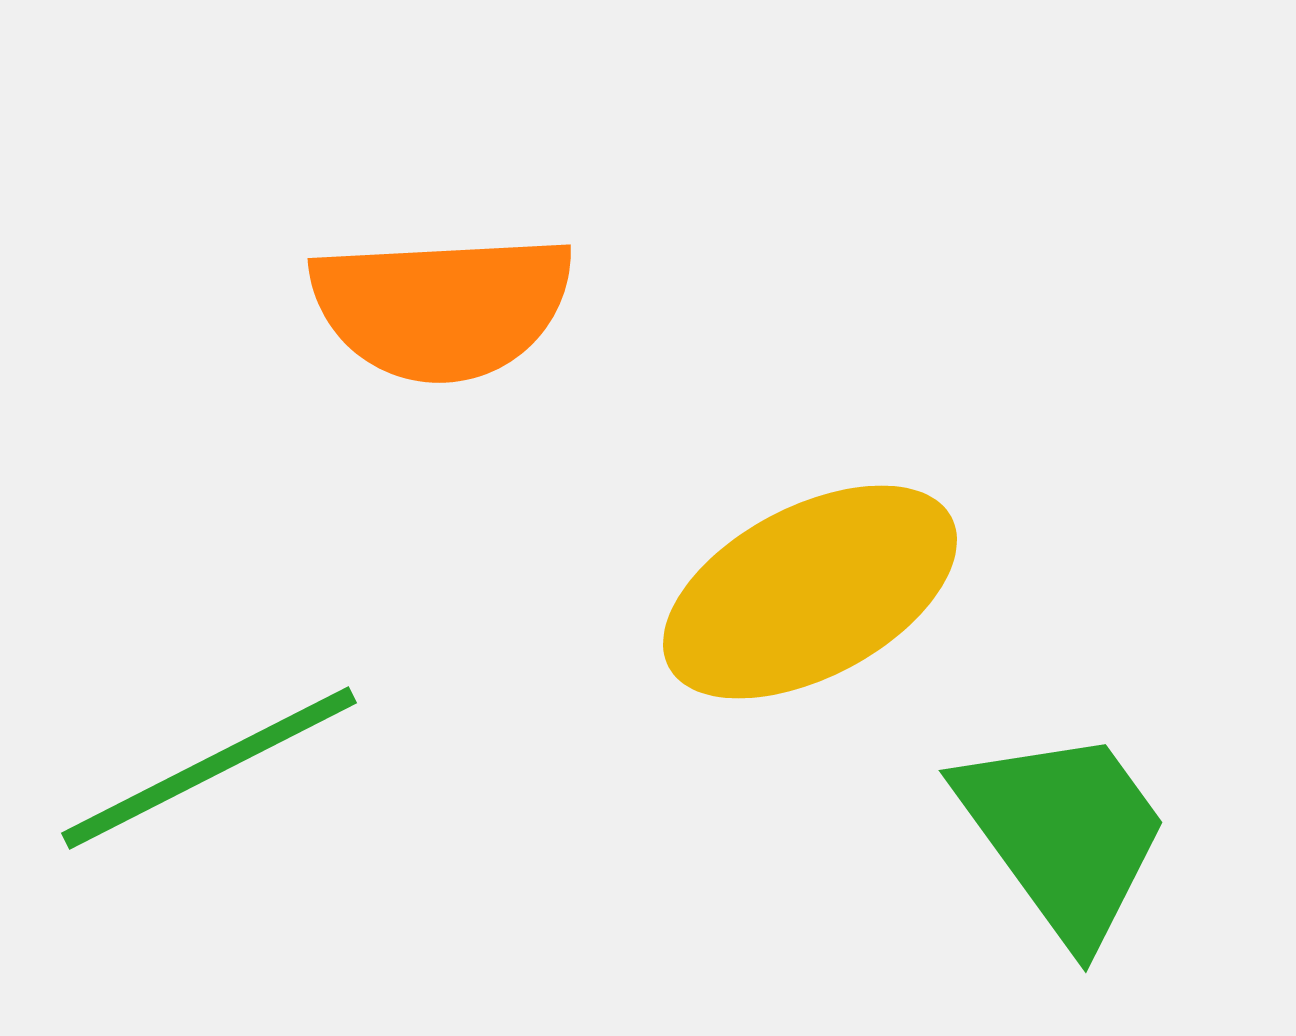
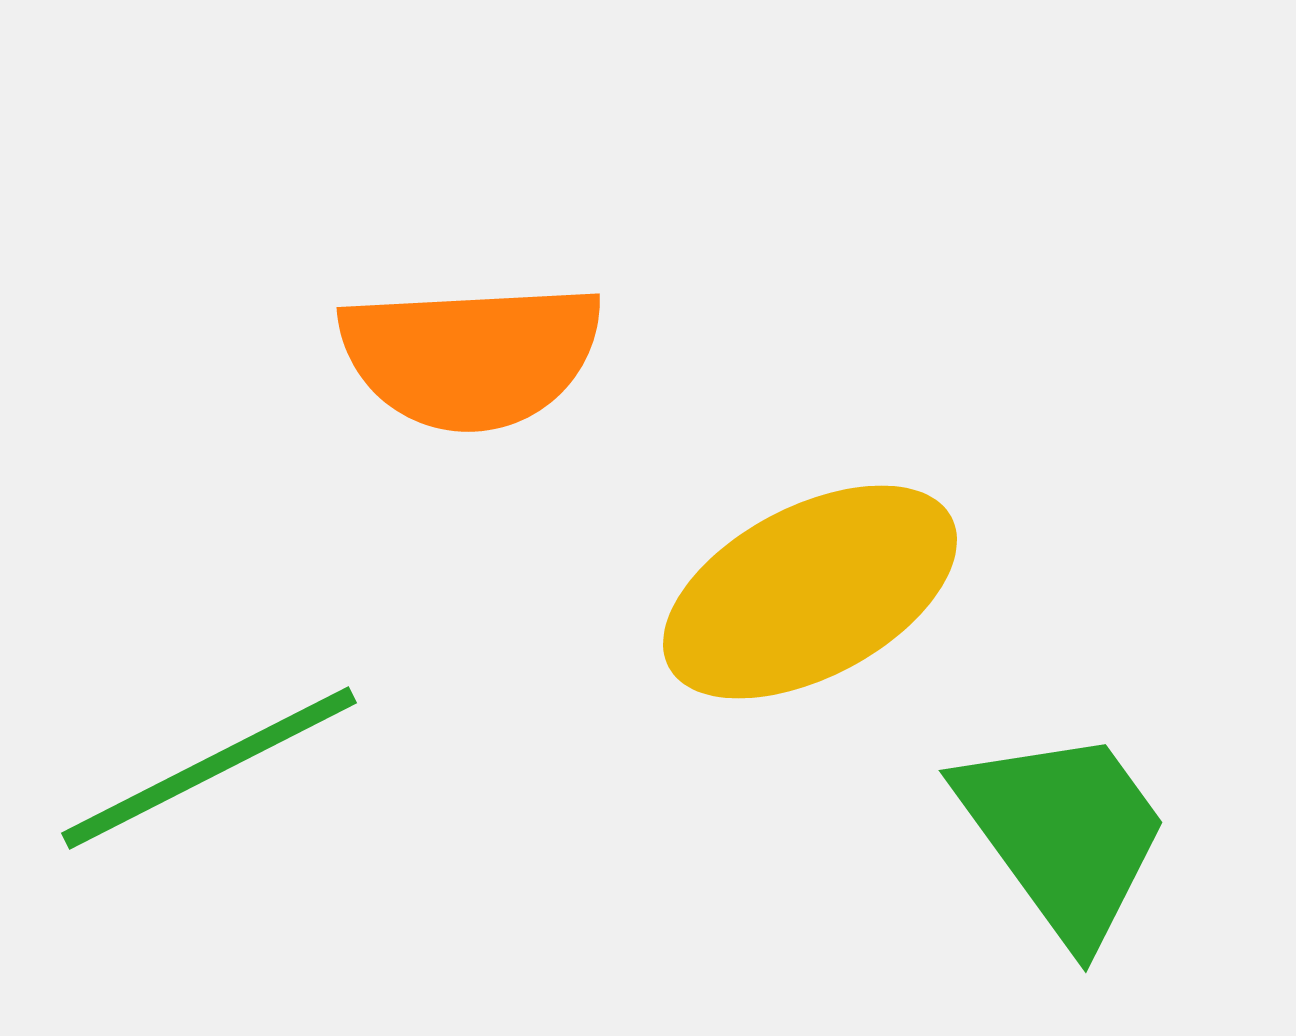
orange semicircle: moved 29 px right, 49 px down
